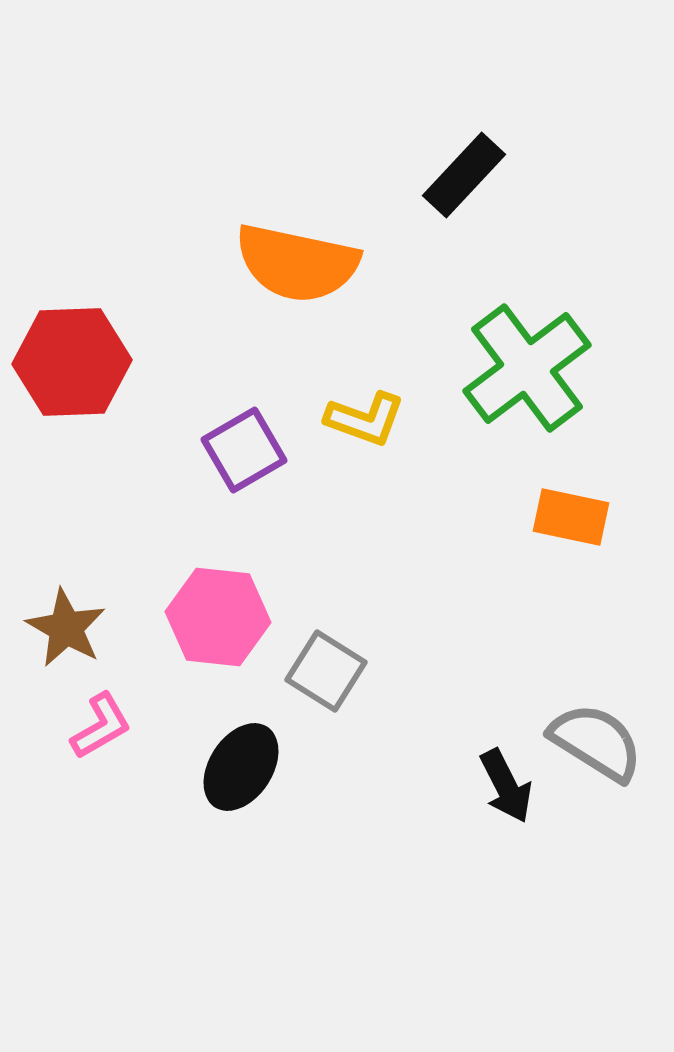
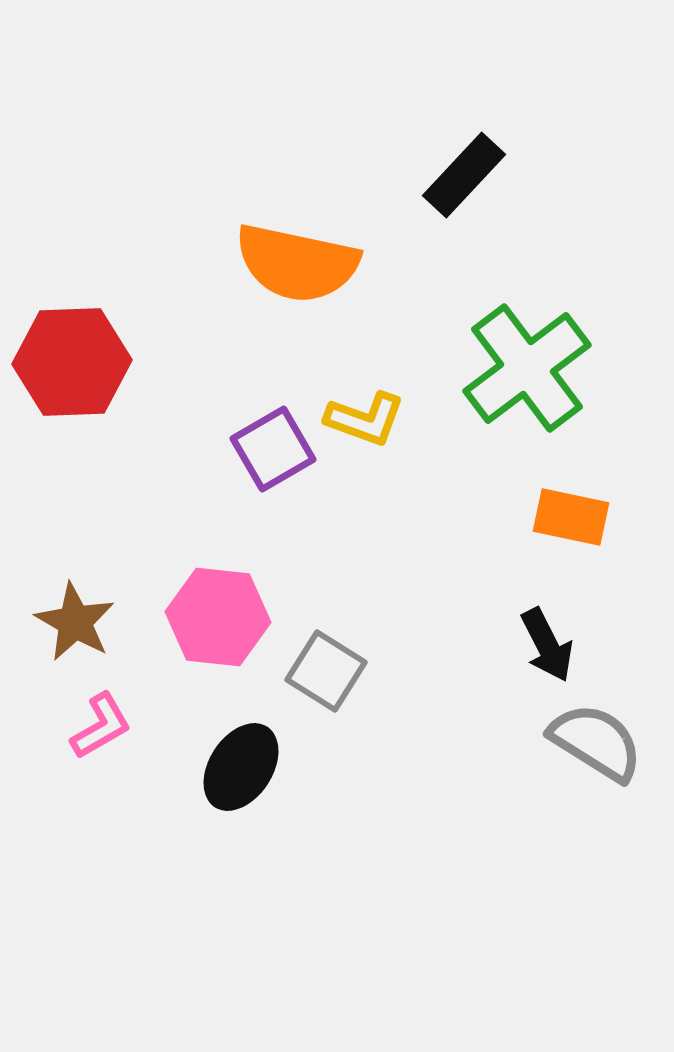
purple square: moved 29 px right, 1 px up
brown star: moved 9 px right, 6 px up
black arrow: moved 41 px right, 141 px up
